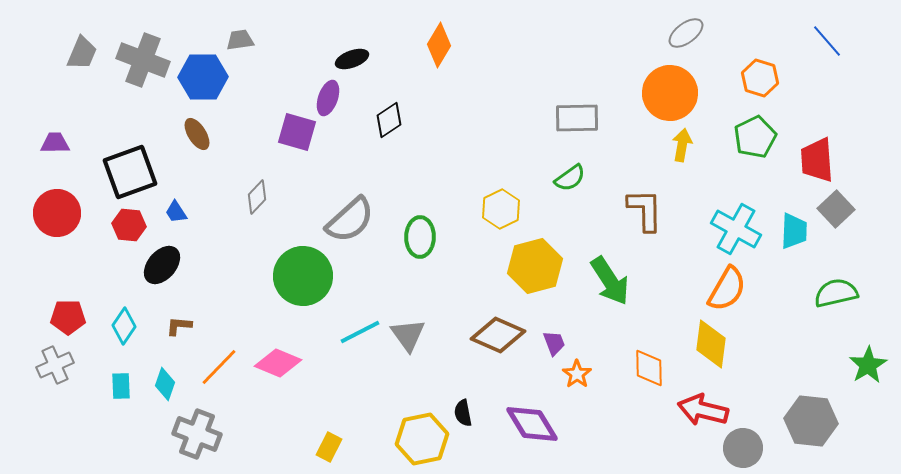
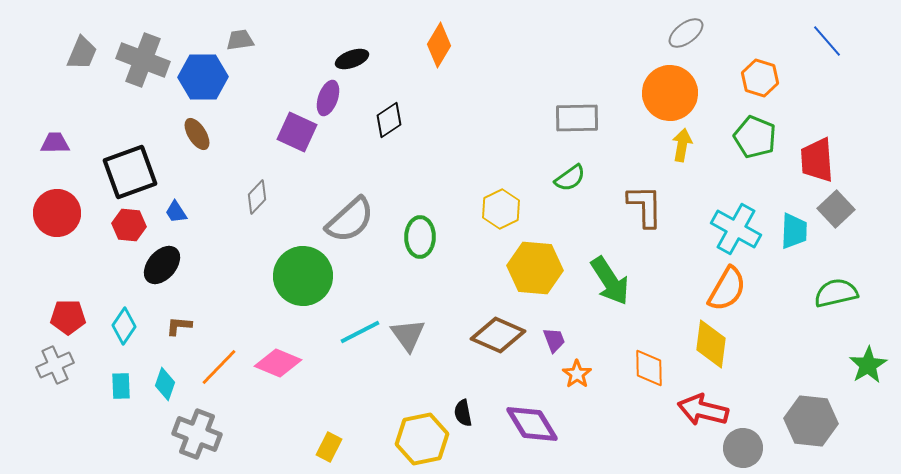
purple square at (297, 132): rotated 9 degrees clockwise
green pentagon at (755, 137): rotated 24 degrees counterclockwise
brown L-shape at (645, 210): moved 4 px up
yellow hexagon at (535, 266): moved 2 px down; rotated 20 degrees clockwise
purple trapezoid at (554, 343): moved 3 px up
